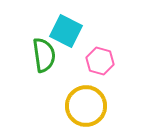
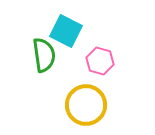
yellow circle: moved 1 px up
